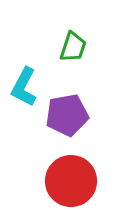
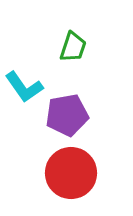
cyan L-shape: rotated 63 degrees counterclockwise
red circle: moved 8 px up
